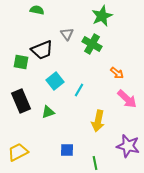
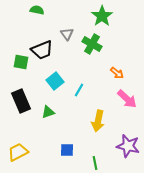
green star: rotated 10 degrees counterclockwise
